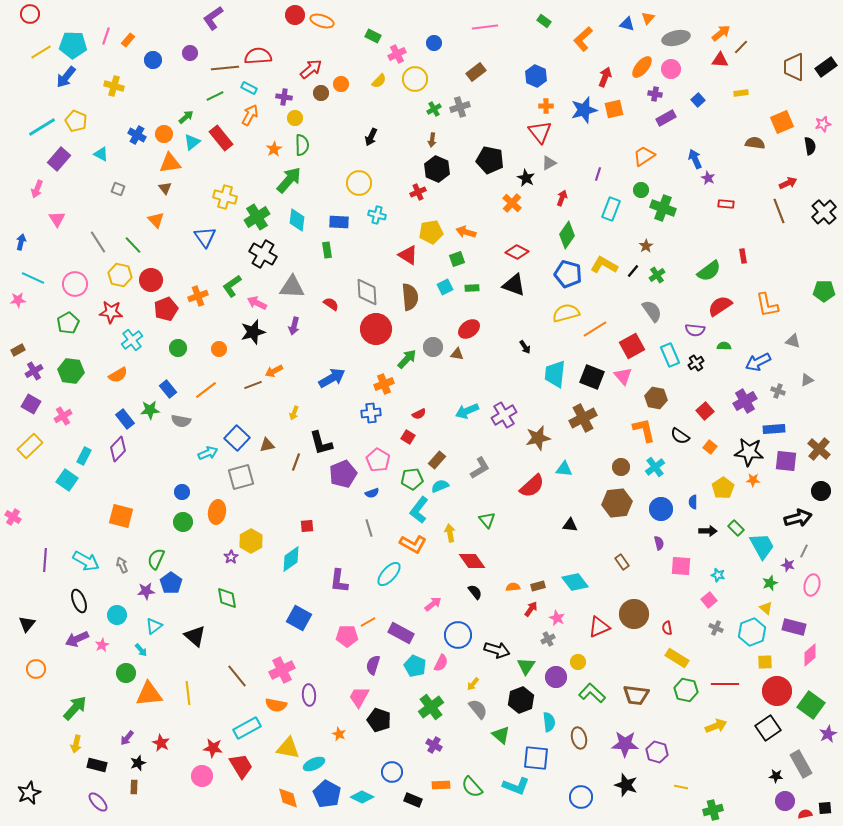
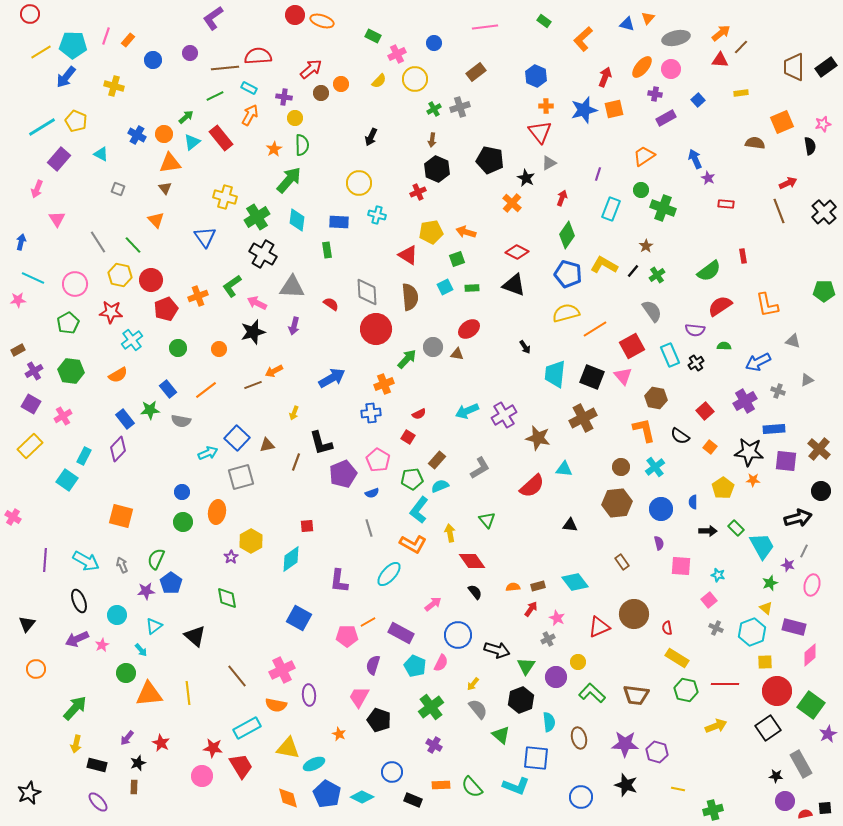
brown star at (538, 438): rotated 25 degrees clockwise
yellow line at (681, 787): moved 3 px left, 2 px down
